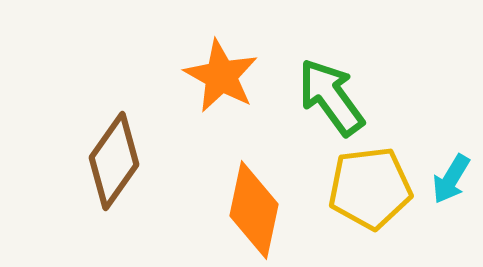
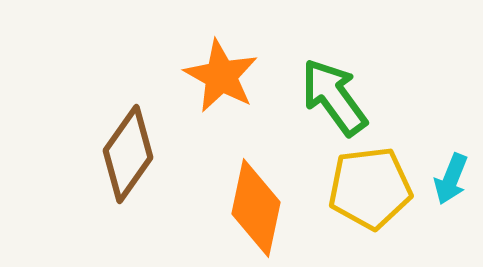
green arrow: moved 3 px right
brown diamond: moved 14 px right, 7 px up
cyan arrow: rotated 9 degrees counterclockwise
orange diamond: moved 2 px right, 2 px up
